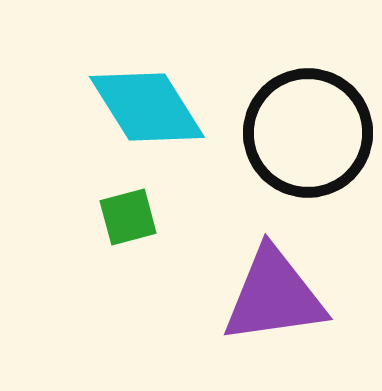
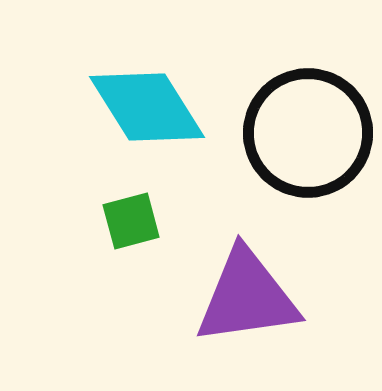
green square: moved 3 px right, 4 px down
purple triangle: moved 27 px left, 1 px down
